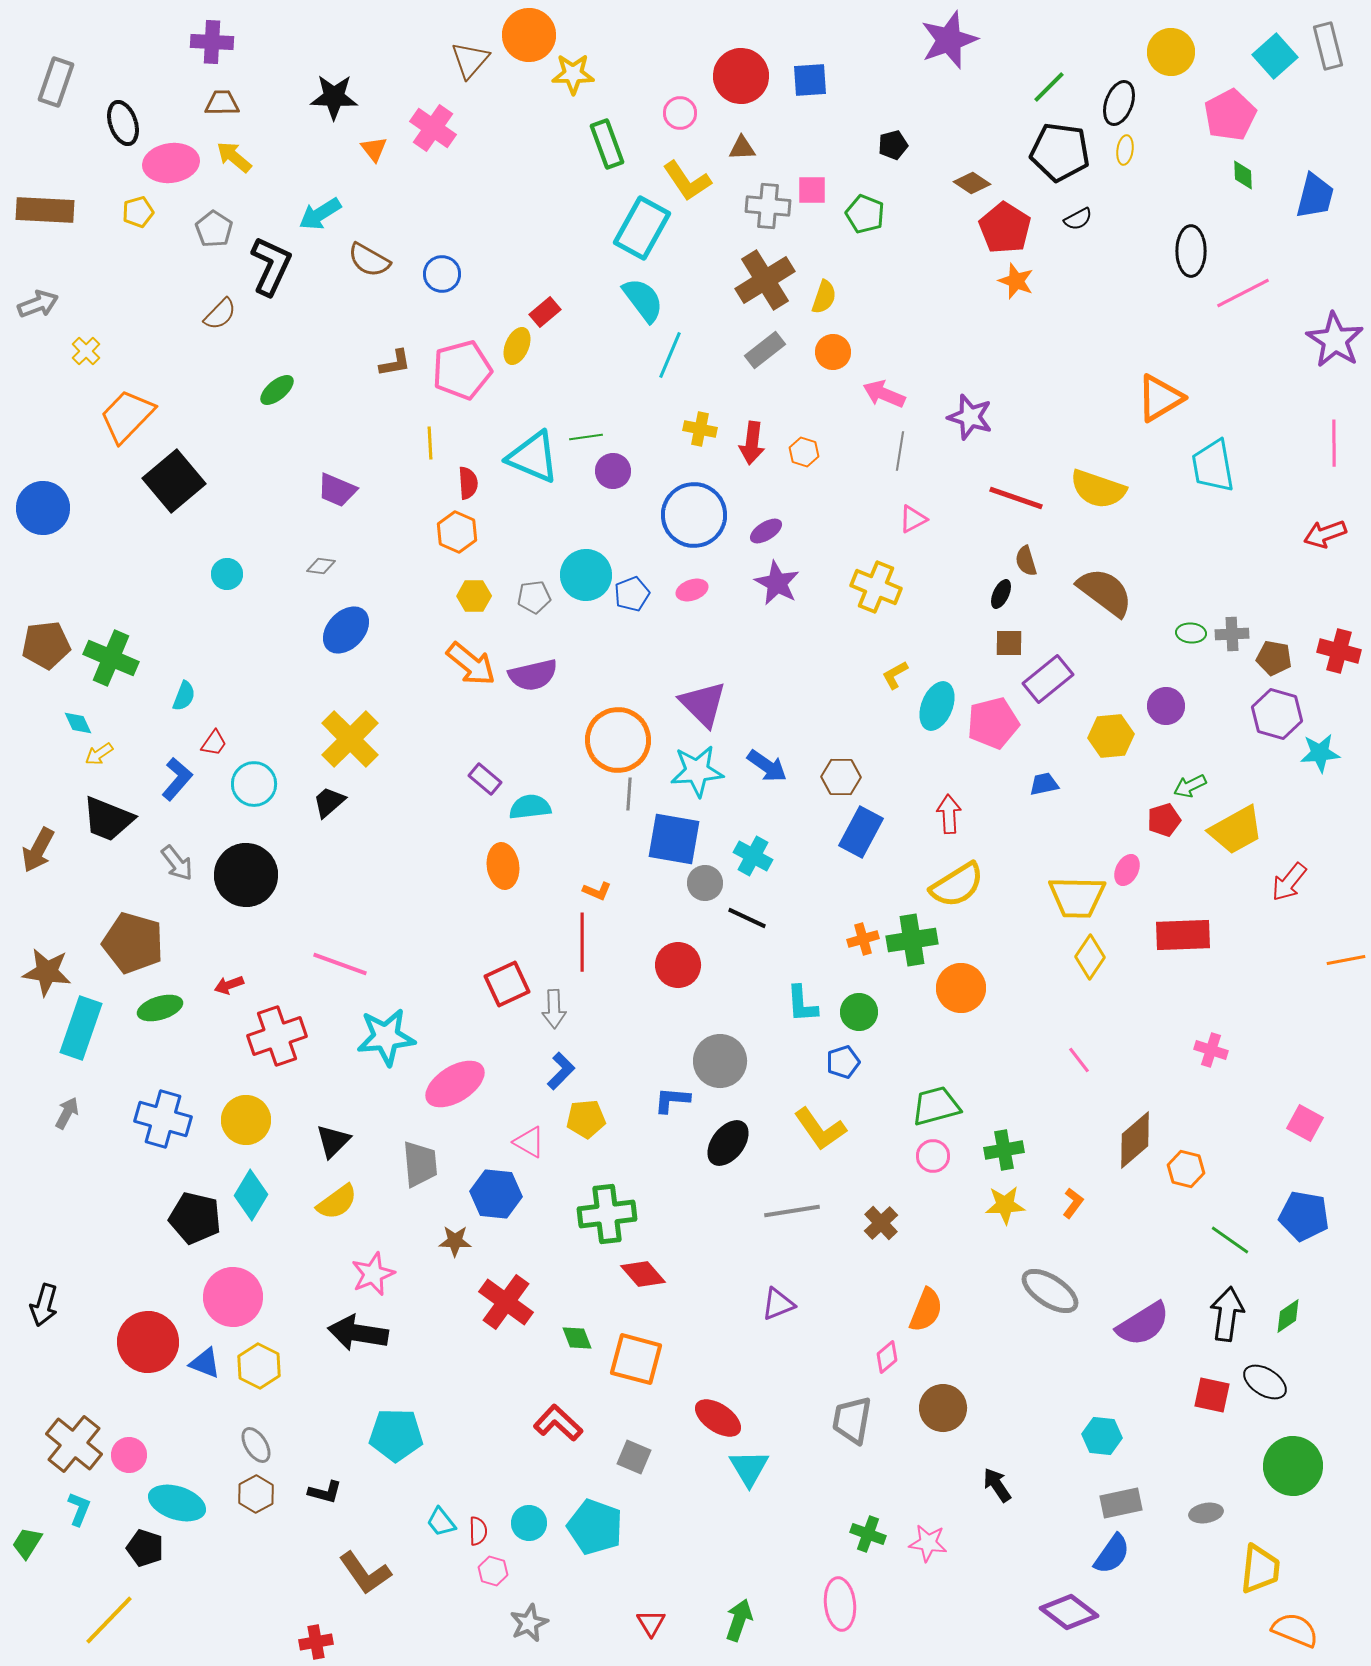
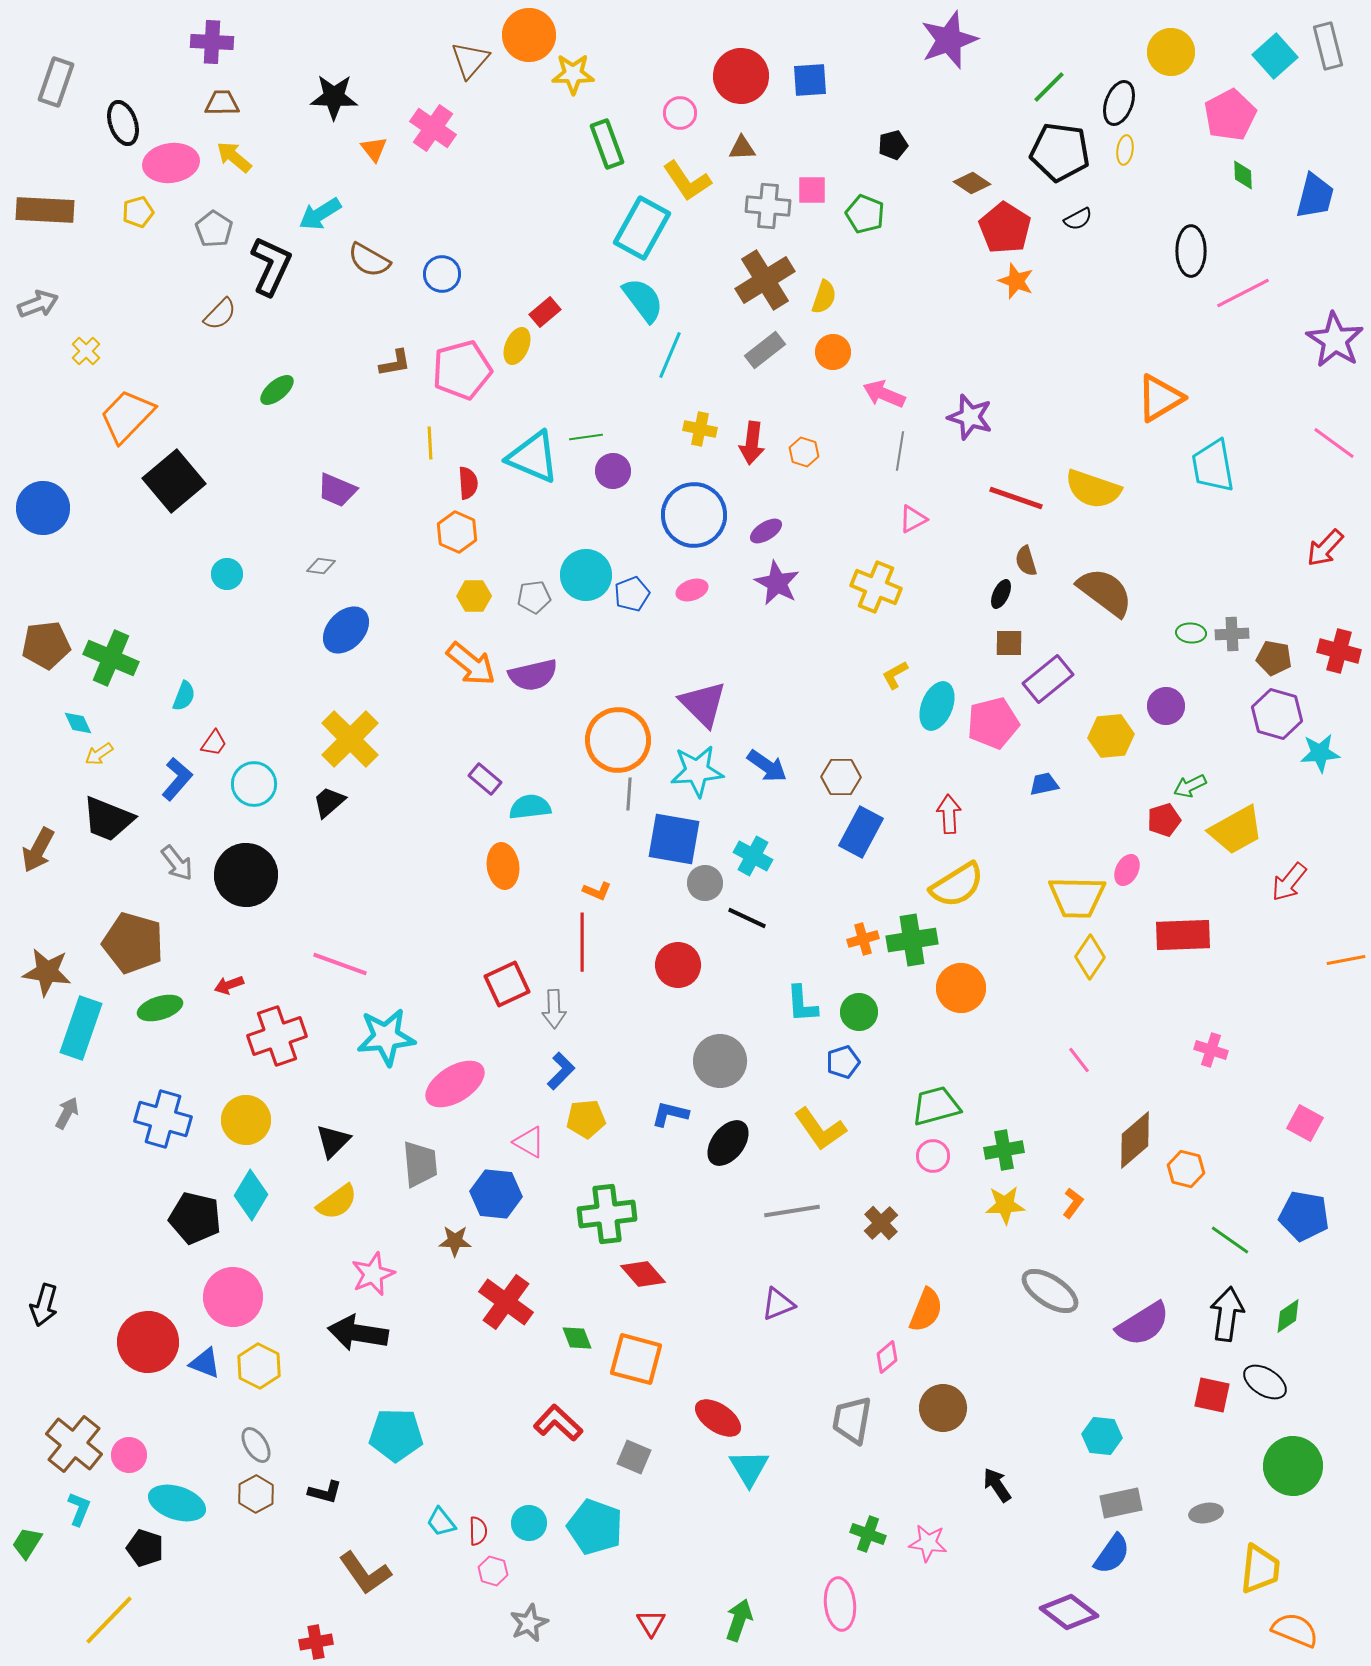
pink line at (1334, 443): rotated 54 degrees counterclockwise
yellow semicircle at (1098, 489): moved 5 px left
red arrow at (1325, 534): moved 14 px down; rotated 27 degrees counterclockwise
blue L-shape at (672, 1100): moved 2 px left, 14 px down; rotated 9 degrees clockwise
